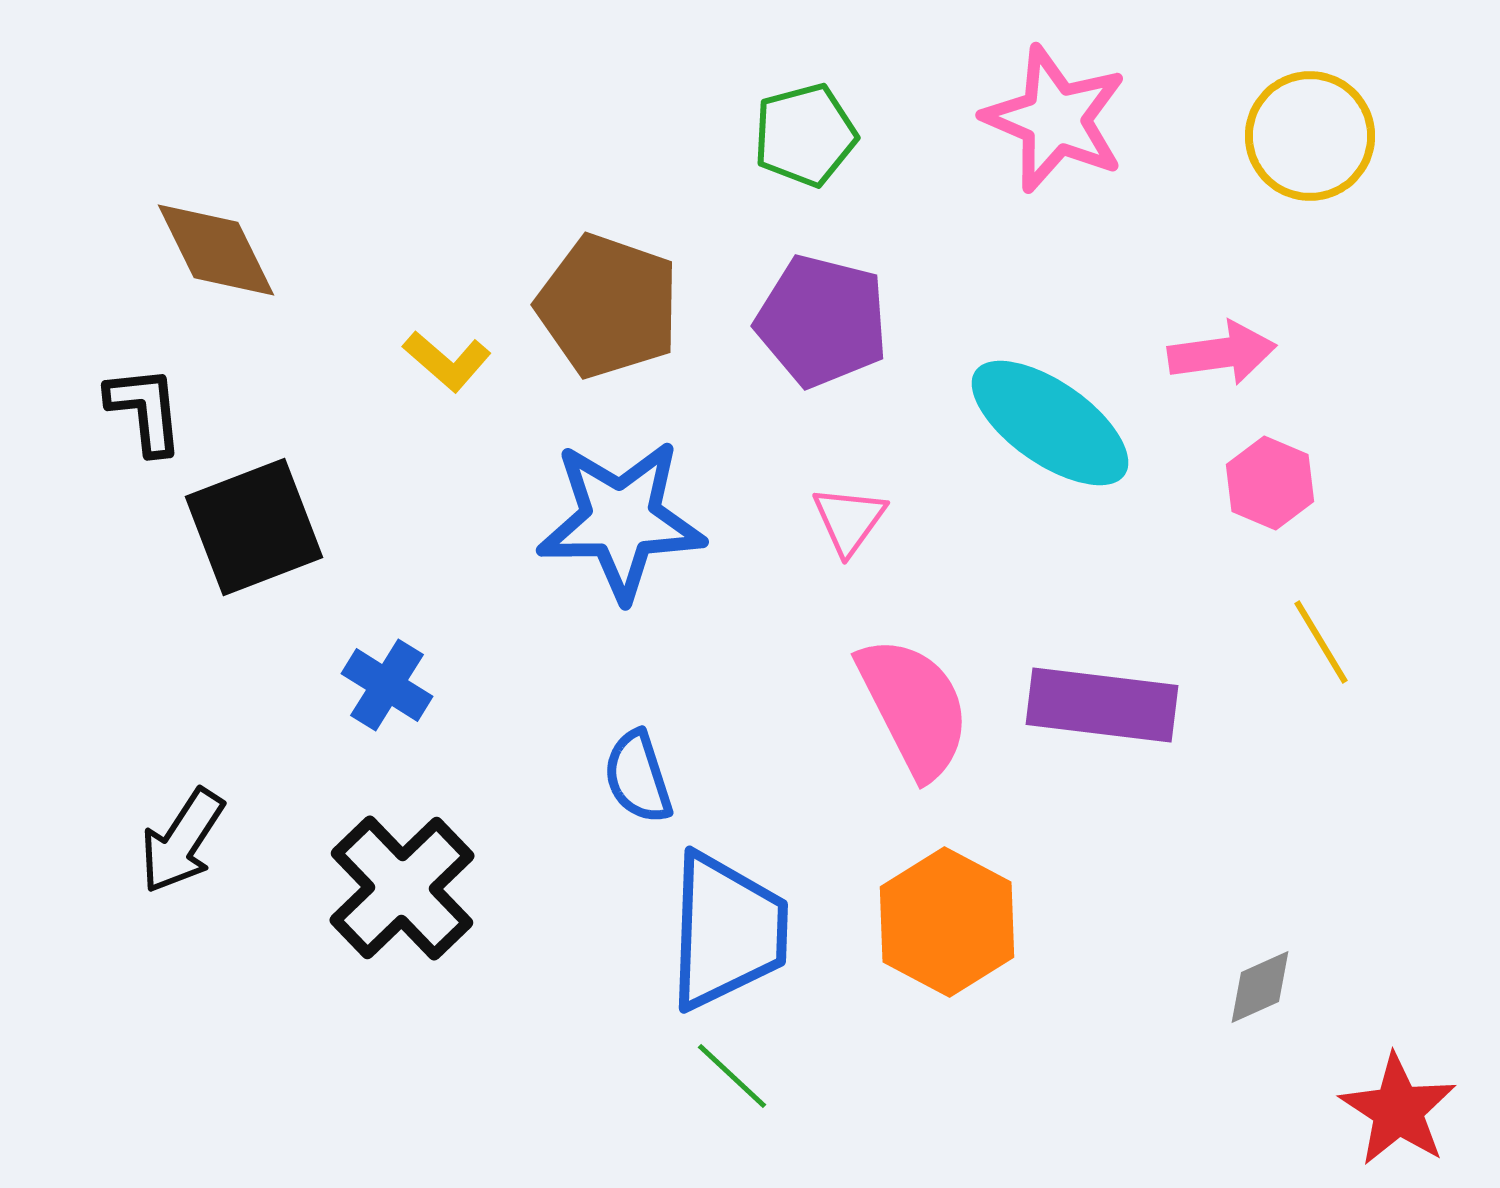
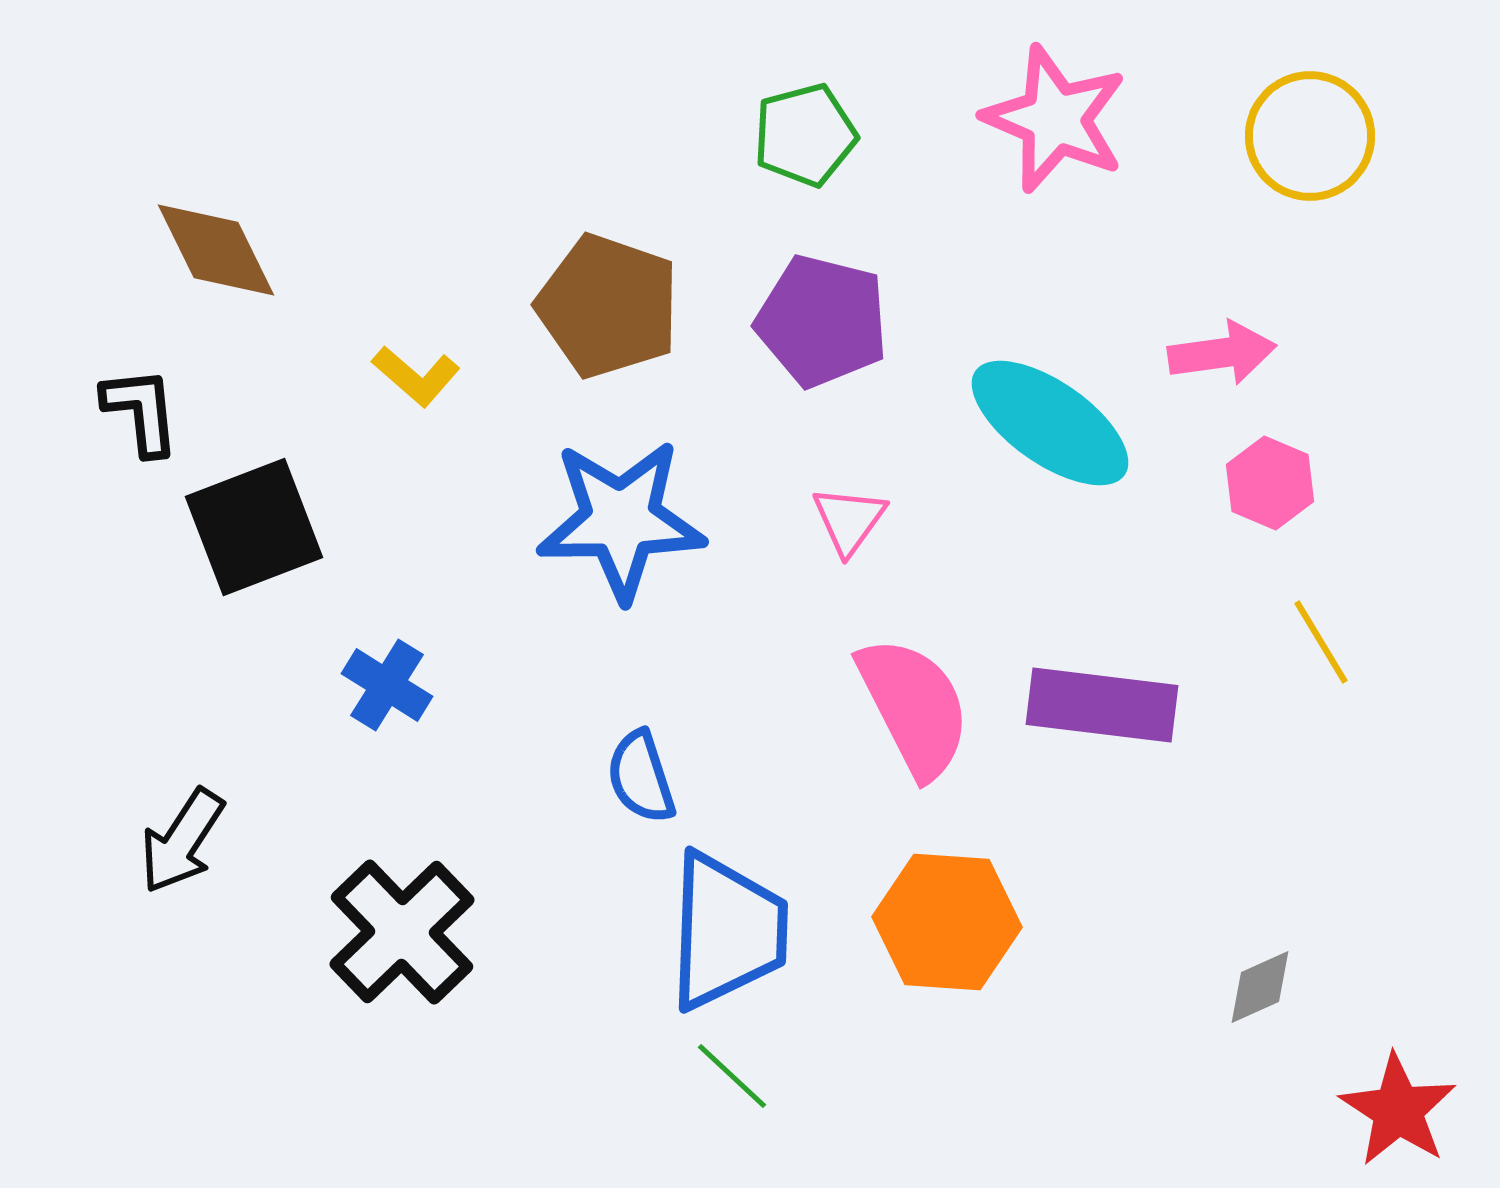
yellow L-shape: moved 31 px left, 15 px down
black L-shape: moved 4 px left, 1 px down
blue semicircle: moved 3 px right
black cross: moved 44 px down
orange hexagon: rotated 24 degrees counterclockwise
